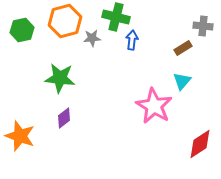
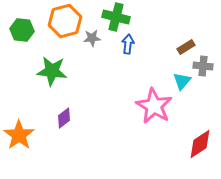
gray cross: moved 40 px down
green hexagon: rotated 20 degrees clockwise
blue arrow: moved 4 px left, 4 px down
brown rectangle: moved 3 px right, 1 px up
green star: moved 8 px left, 7 px up
orange star: moved 1 px left, 1 px up; rotated 16 degrees clockwise
